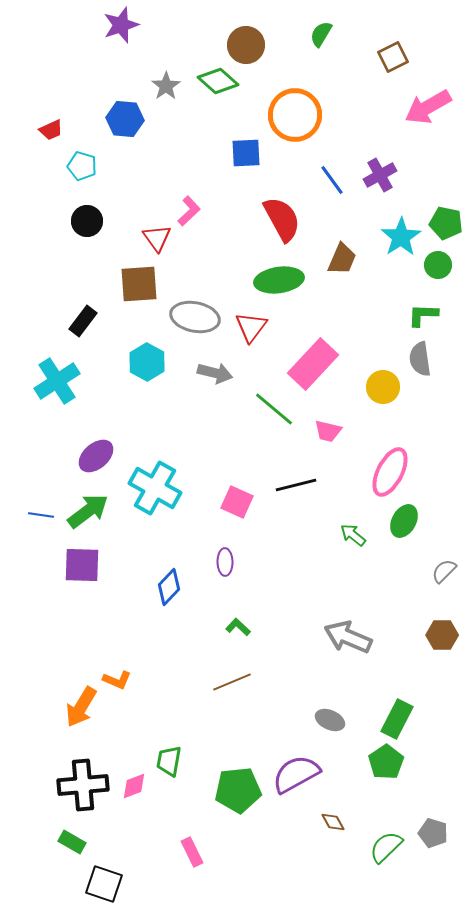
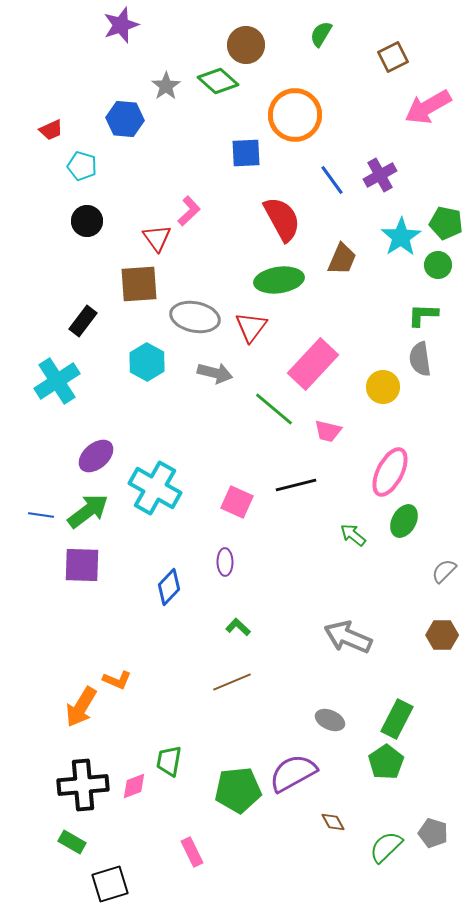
purple semicircle at (296, 774): moved 3 px left, 1 px up
black square at (104, 884): moved 6 px right; rotated 36 degrees counterclockwise
